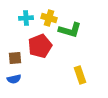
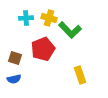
green L-shape: rotated 30 degrees clockwise
red pentagon: moved 3 px right, 3 px down
brown square: rotated 24 degrees clockwise
